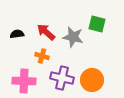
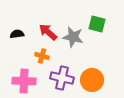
red arrow: moved 2 px right
